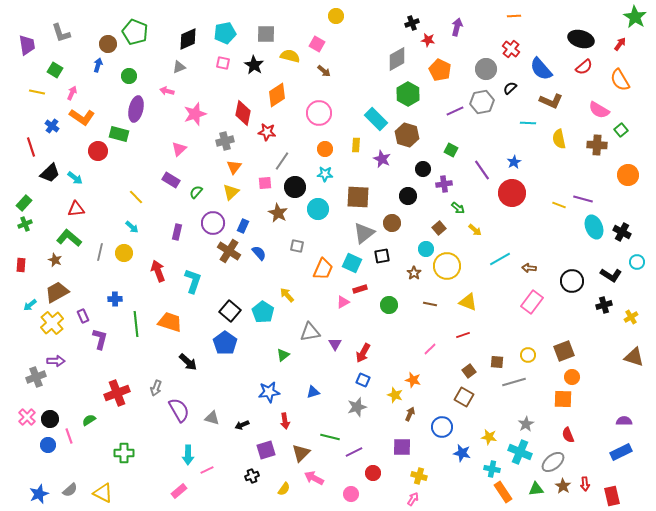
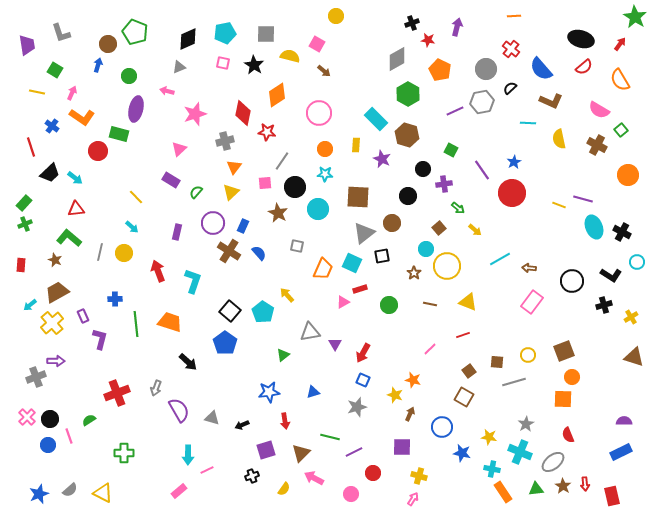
brown cross at (597, 145): rotated 24 degrees clockwise
